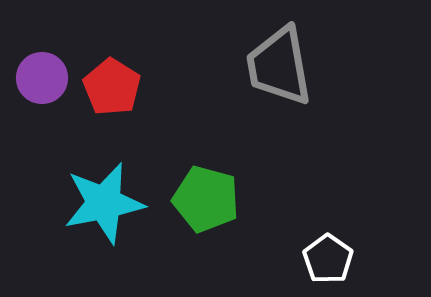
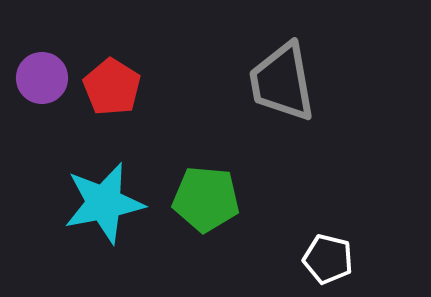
gray trapezoid: moved 3 px right, 16 px down
green pentagon: rotated 10 degrees counterclockwise
white pentagon: rotated 21 degrees counterclockwise
